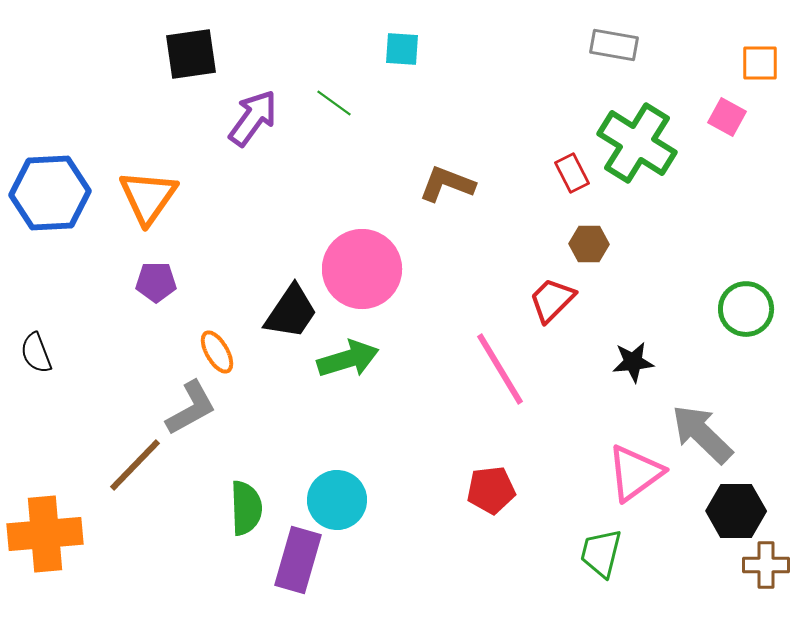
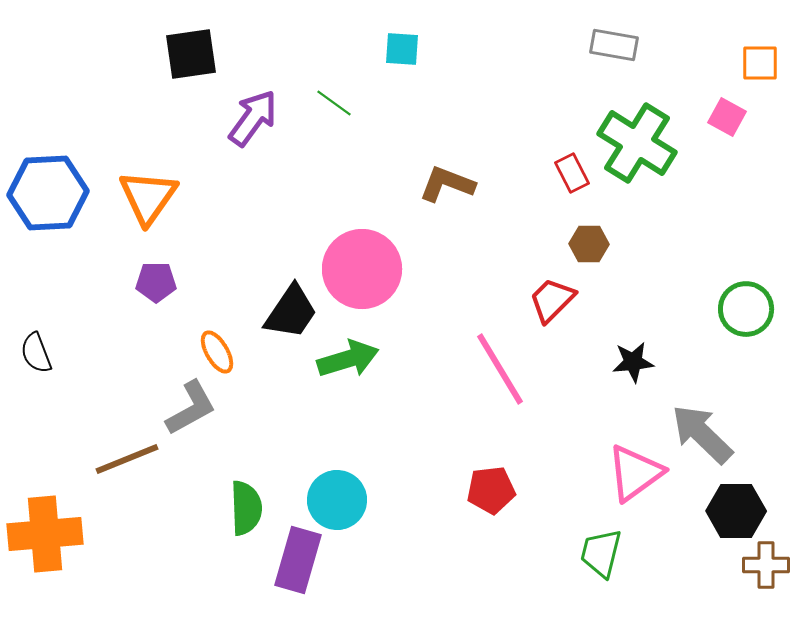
blue hexagon: moved 2 px left
brown line: moved 8 px left, 6 px up; rotated 24 degrees clockwise
